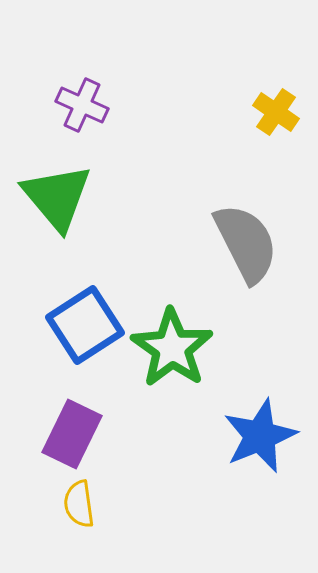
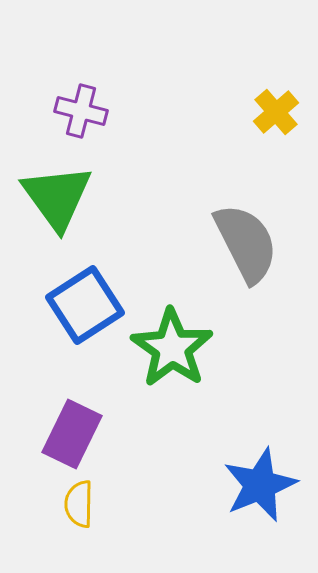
purple cross: moved 1 px left, 6 px down; rotated 9 degrees counterclockwise
yellow cross: rotated 15 degrees clockwise
green triangle: rotated 4 degrees clockwise
blue square: moved 20 px up
blue star: moved 49 px down
yellow semicircle: rotated 9 degrees clockwise
